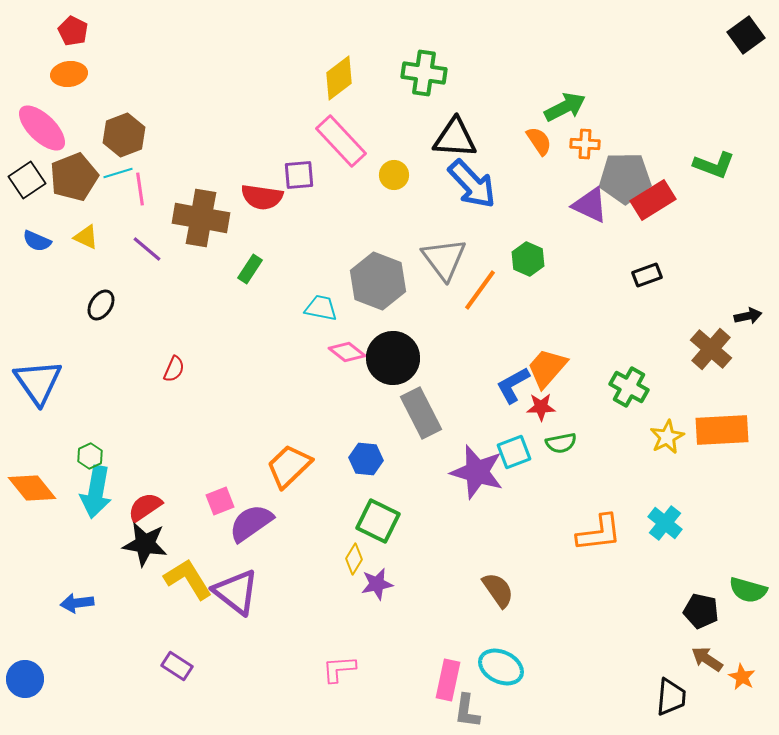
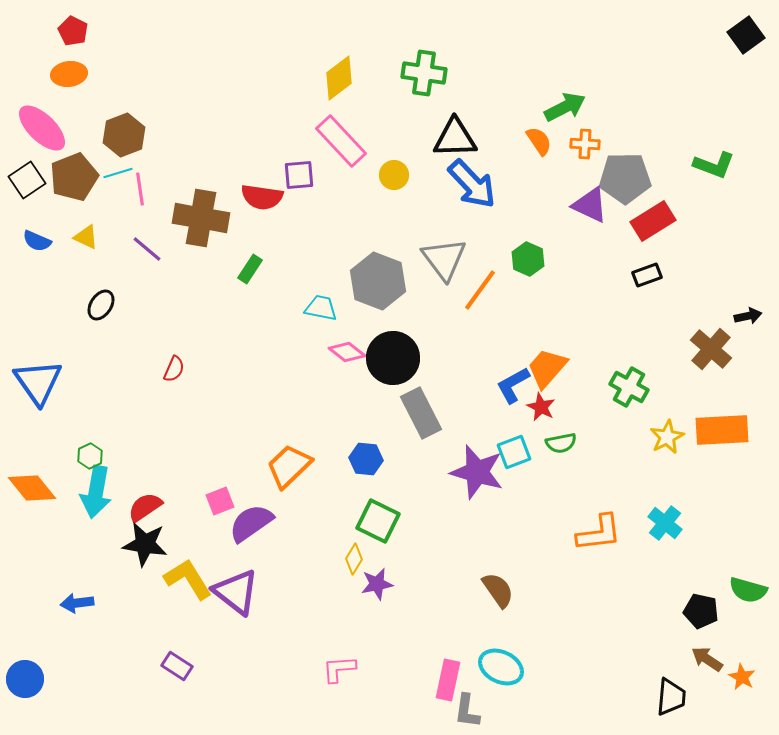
black triangle at (455, 138): rotated 6 degrees counterclockwise
red rectangle at (653, 200): moved 21 px down
red star at (541, 407): rotated 28 degrees clockwise
